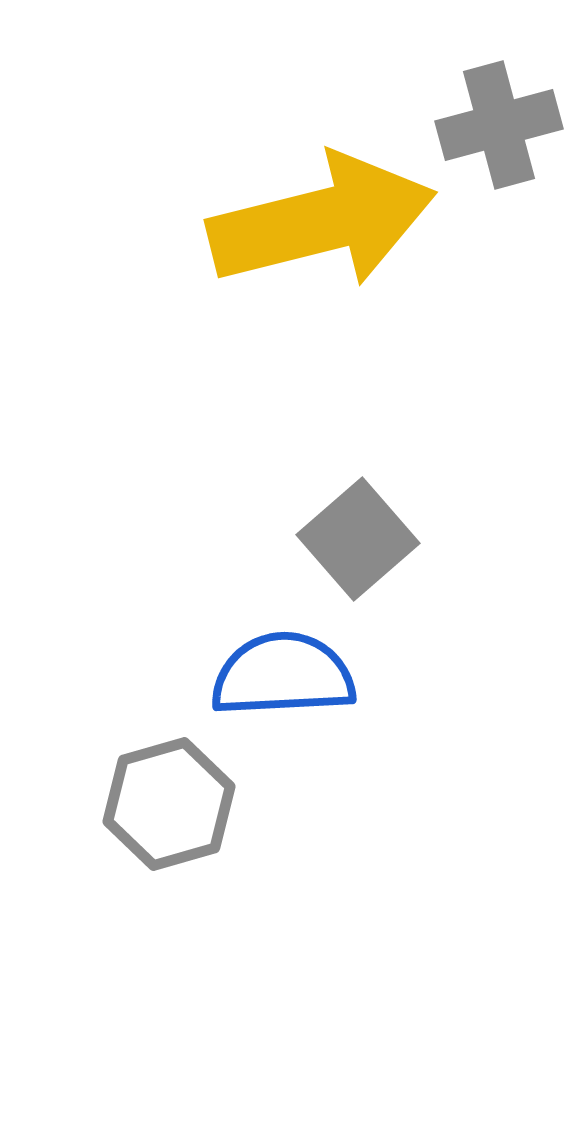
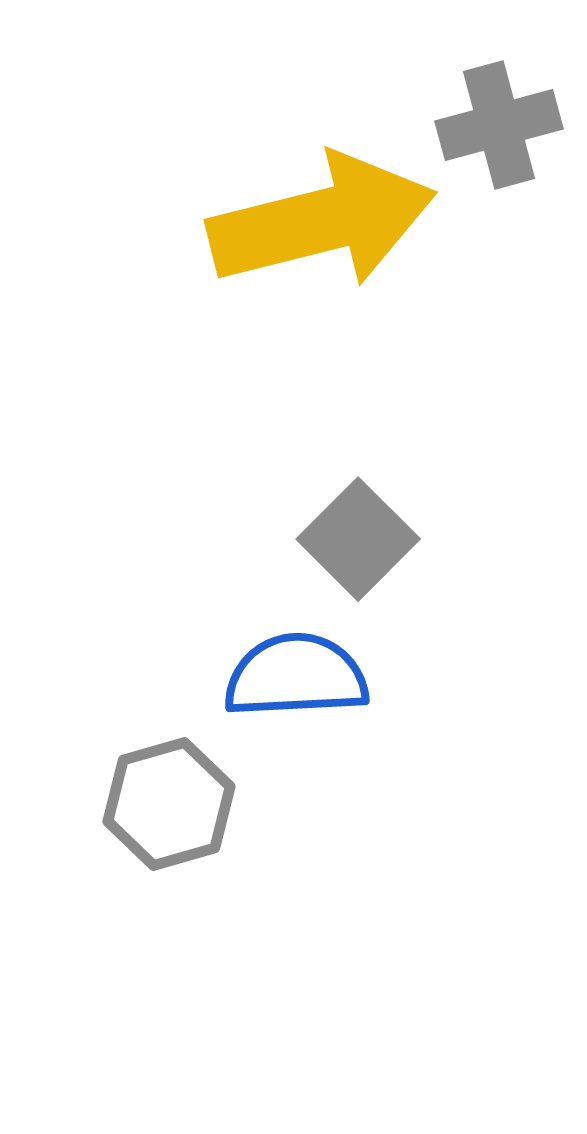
gray square: rotated 4 degrees counterclockwise
blue semicircle: moved 13 px right, 1 px down
